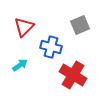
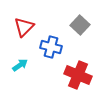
gray square: rotated 24 degrees counterclockwise
red cross: moved 5 px right; rotated 8 degrees counterclockwise
